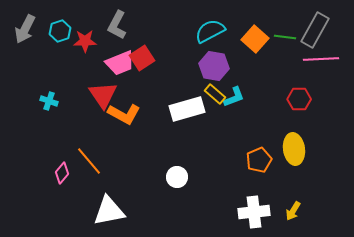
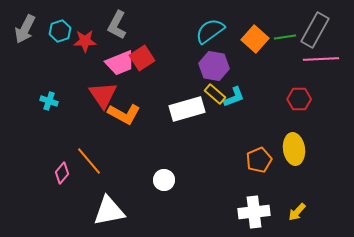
cyan semicircle: rotated 8 degrees counterclockwise
green line: rotated 15 degrees counterclockwise
white circle: moved 13 px left, 3 px down
yellow arrow: moved 4 px right, 1 px down; rotated 12 degrees clockwise
